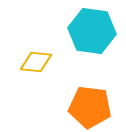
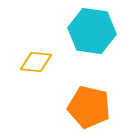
orange pentagon: moved 1 px left; rotated 6 degrees clockwise
